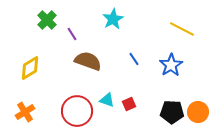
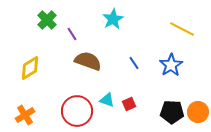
blue line: moved 4 px down
orange cross: moved 3 px down
